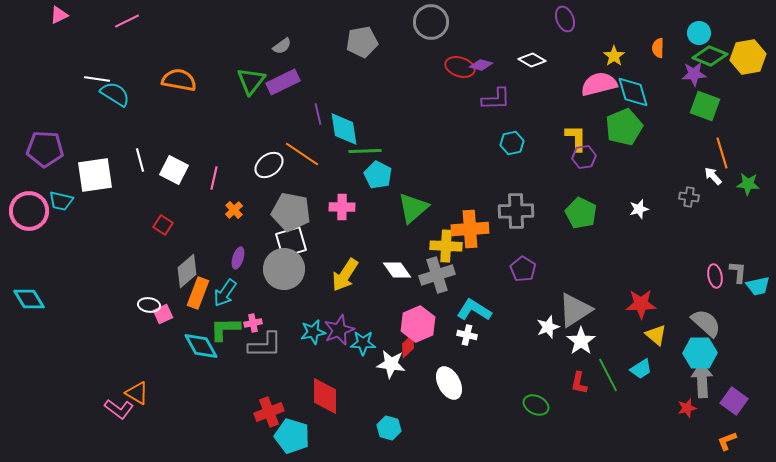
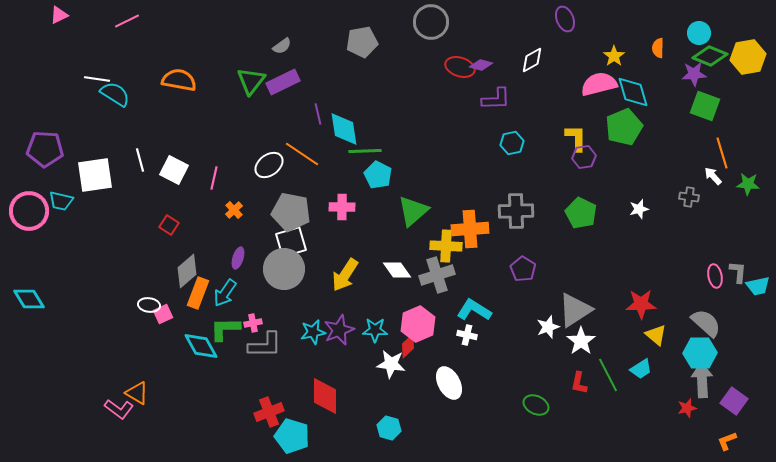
white diamond at (532, 60): rotated 60 degrees counterclockwise
green triangle at (413, 208): moved 3 px down
red square at (163, 225): moved 6 px right
cyan star at (363, 343): moved 12 px right, 13 px up
